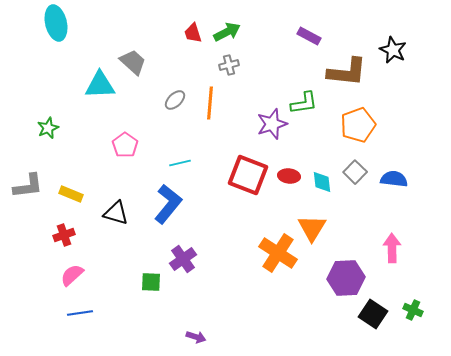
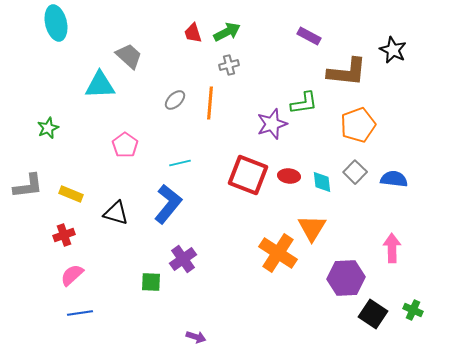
gray trapezoid: moved 4 px left, 6 px up
